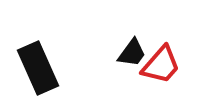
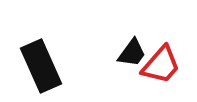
black rectangle: moved 3 px right, 2 px up
